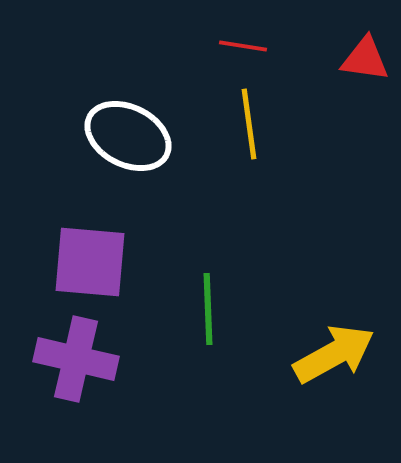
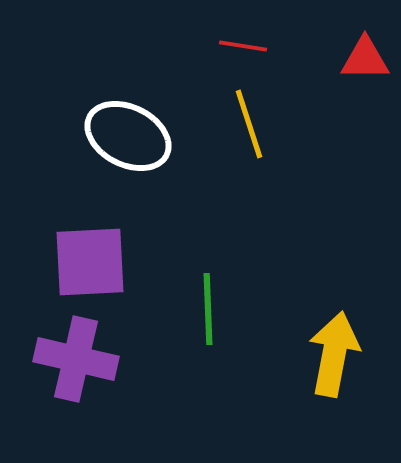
red triangle: rotated 8 degrees counterclockwise
yellow line: rotated 10 degrees counterclockwise
purple square: rotated 8 degrees counterclockwise
yellow arrow: rotated 50 degrees counterclockwise
